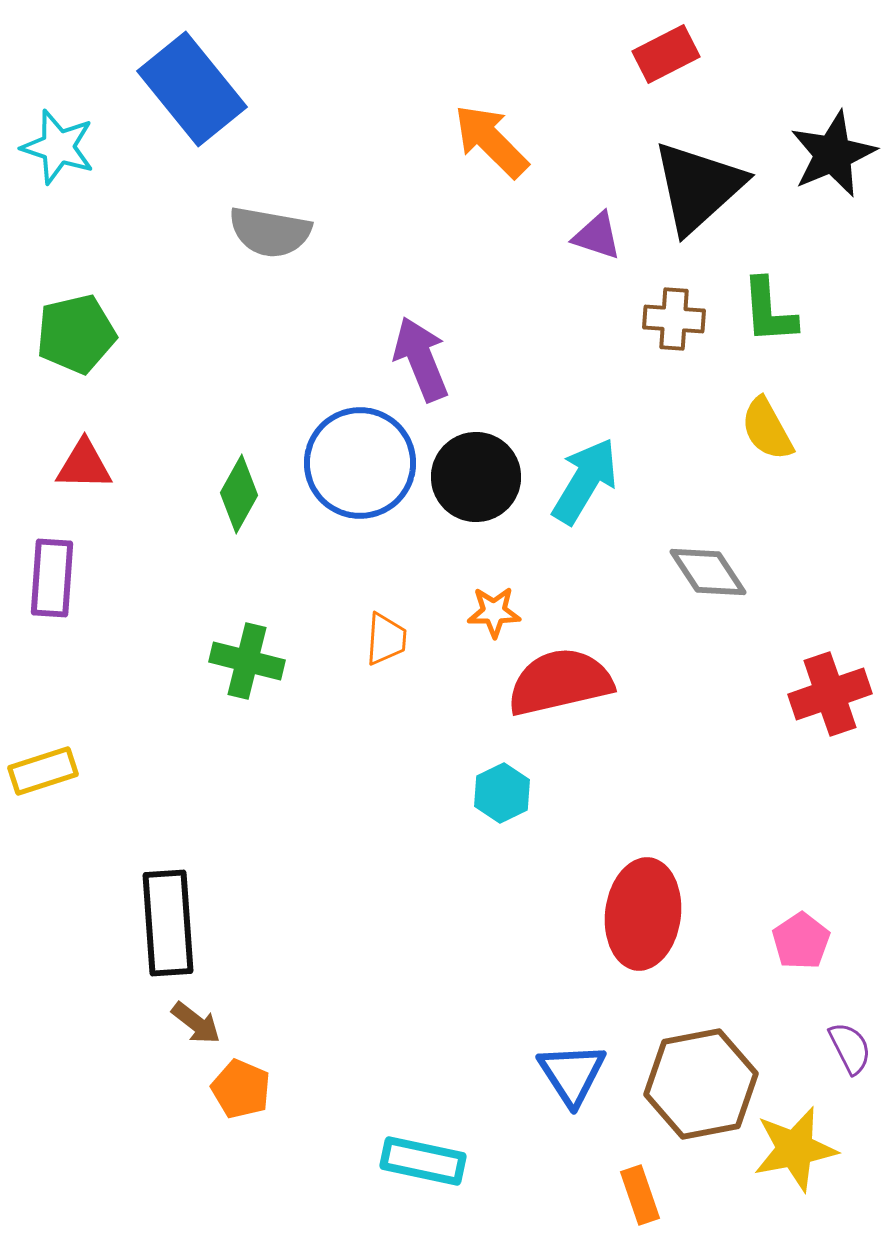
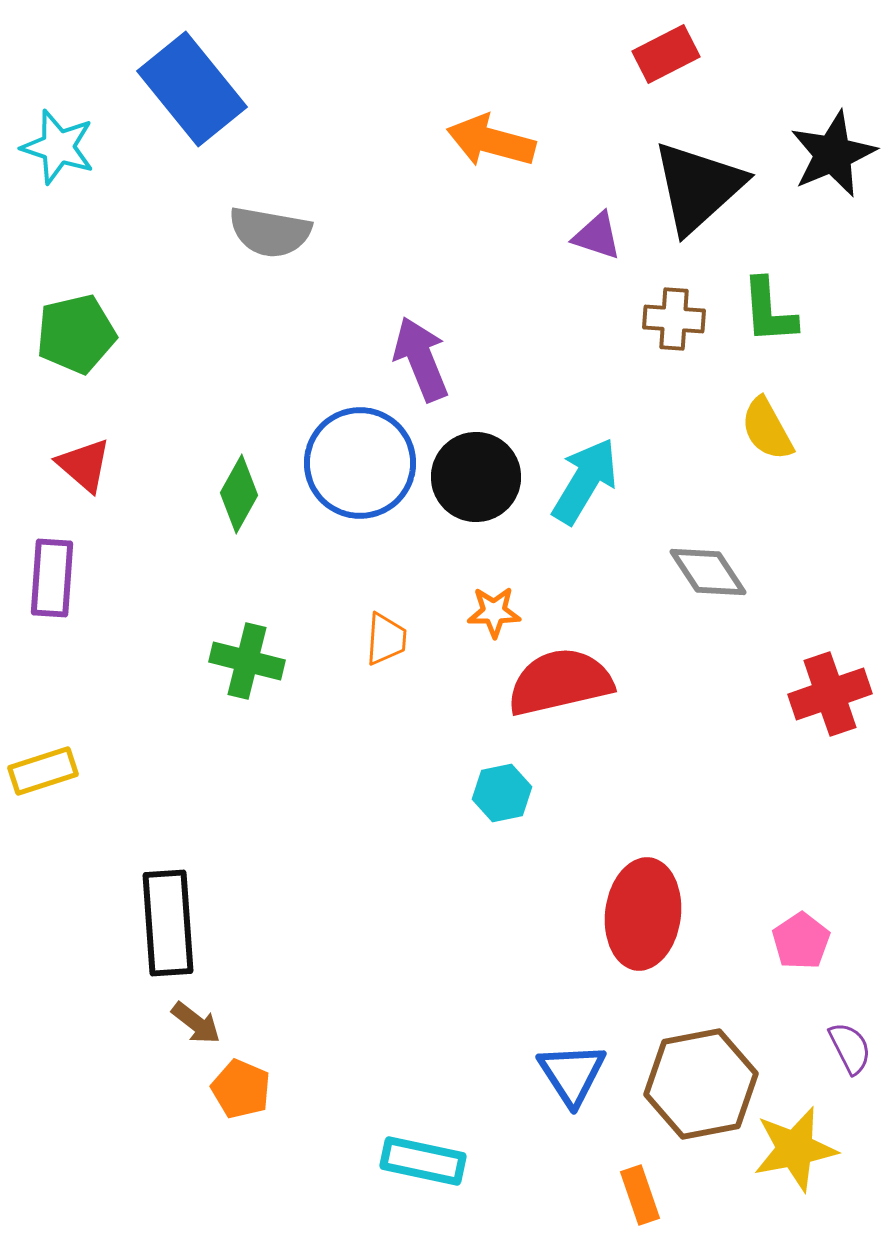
orange arrow: rotated 30 degrees counterclockwise
red triangle: rotated 40 degrees clockwise
cyan hexagon: rotated 14 degrees clockwise
